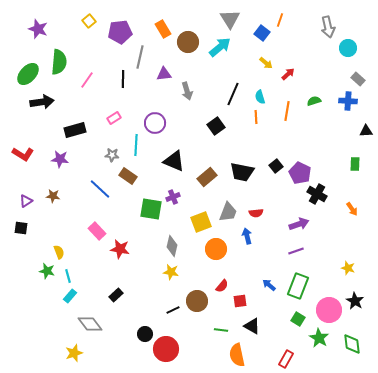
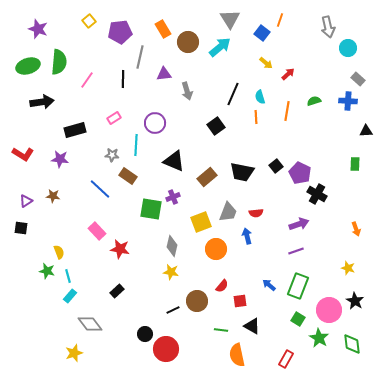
green ellipse at (28, 74): moved 8 px up; rotated 30 degrees clockwise
orange arrow at (352, 209): moved 4 px right, 20 px down; rotated 16 degrees clockwise
black rectangle at (116, 295): moved 1 px right, 4 px up
